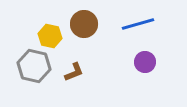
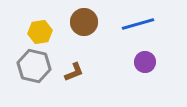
brown circle: moved 2 px up
yellow hexagon: moved 10 px left, 4 px up; rotated 20 degrees counterclockwise
